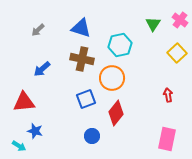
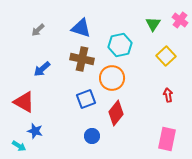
yellow square: moved 11 px left, 3 px down
red triangle: rotated 35 degrees clockwise
